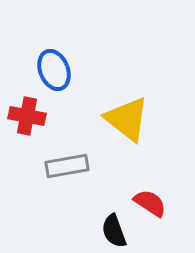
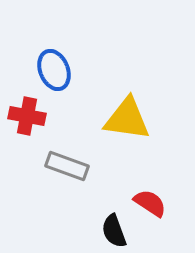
yellow triangle: rotated 30 degrees counterclockwise
gray rectangle: rotated 30 degrees clockwise
